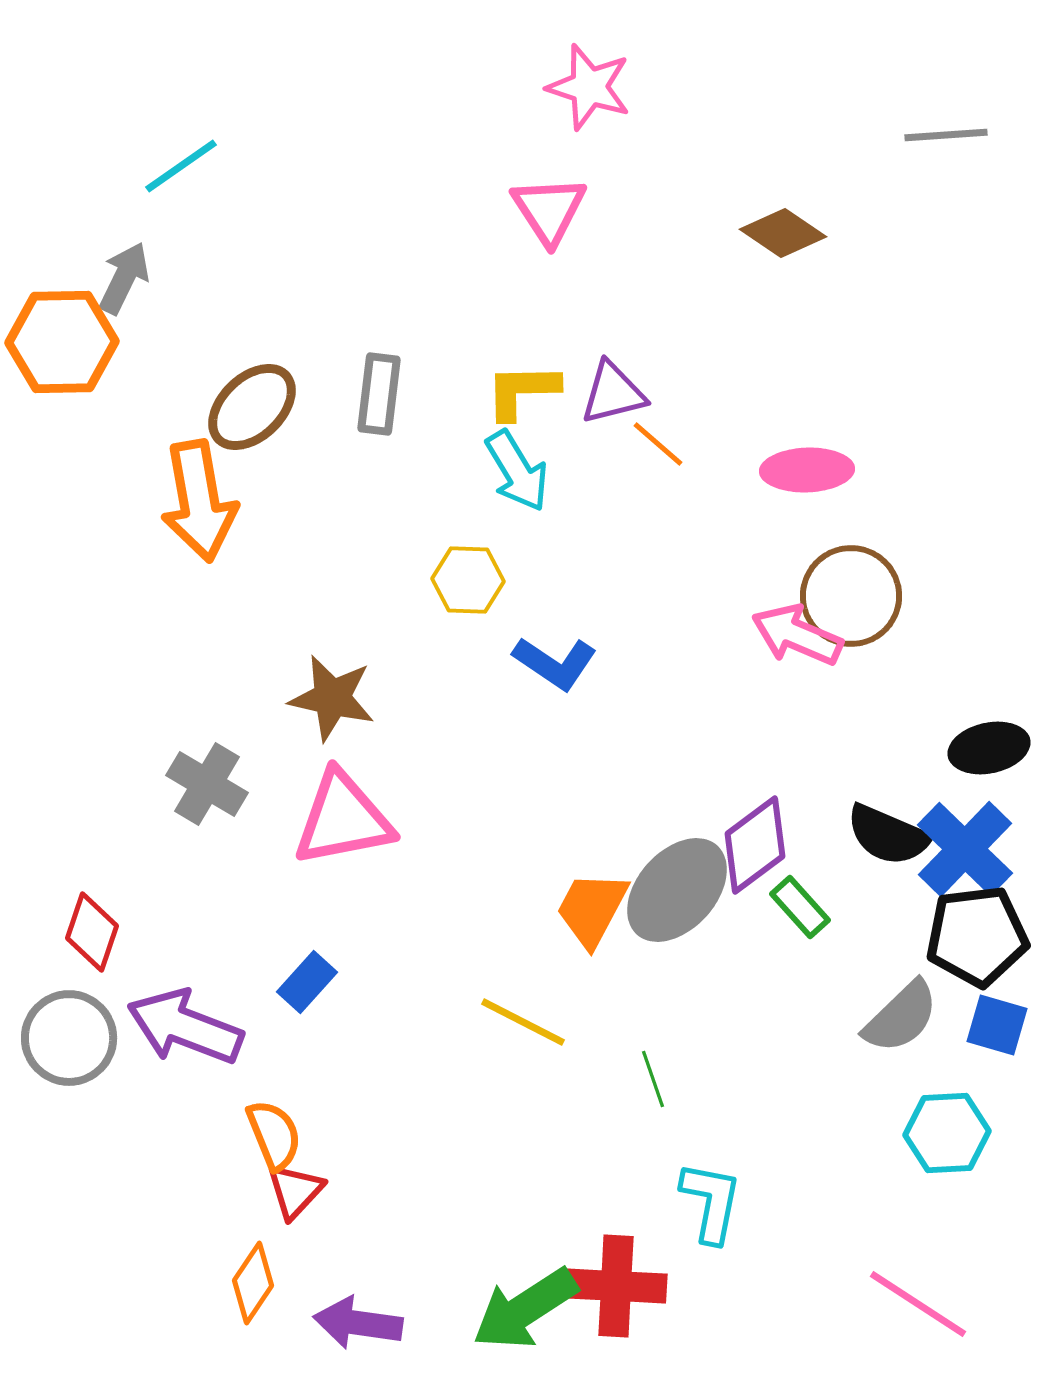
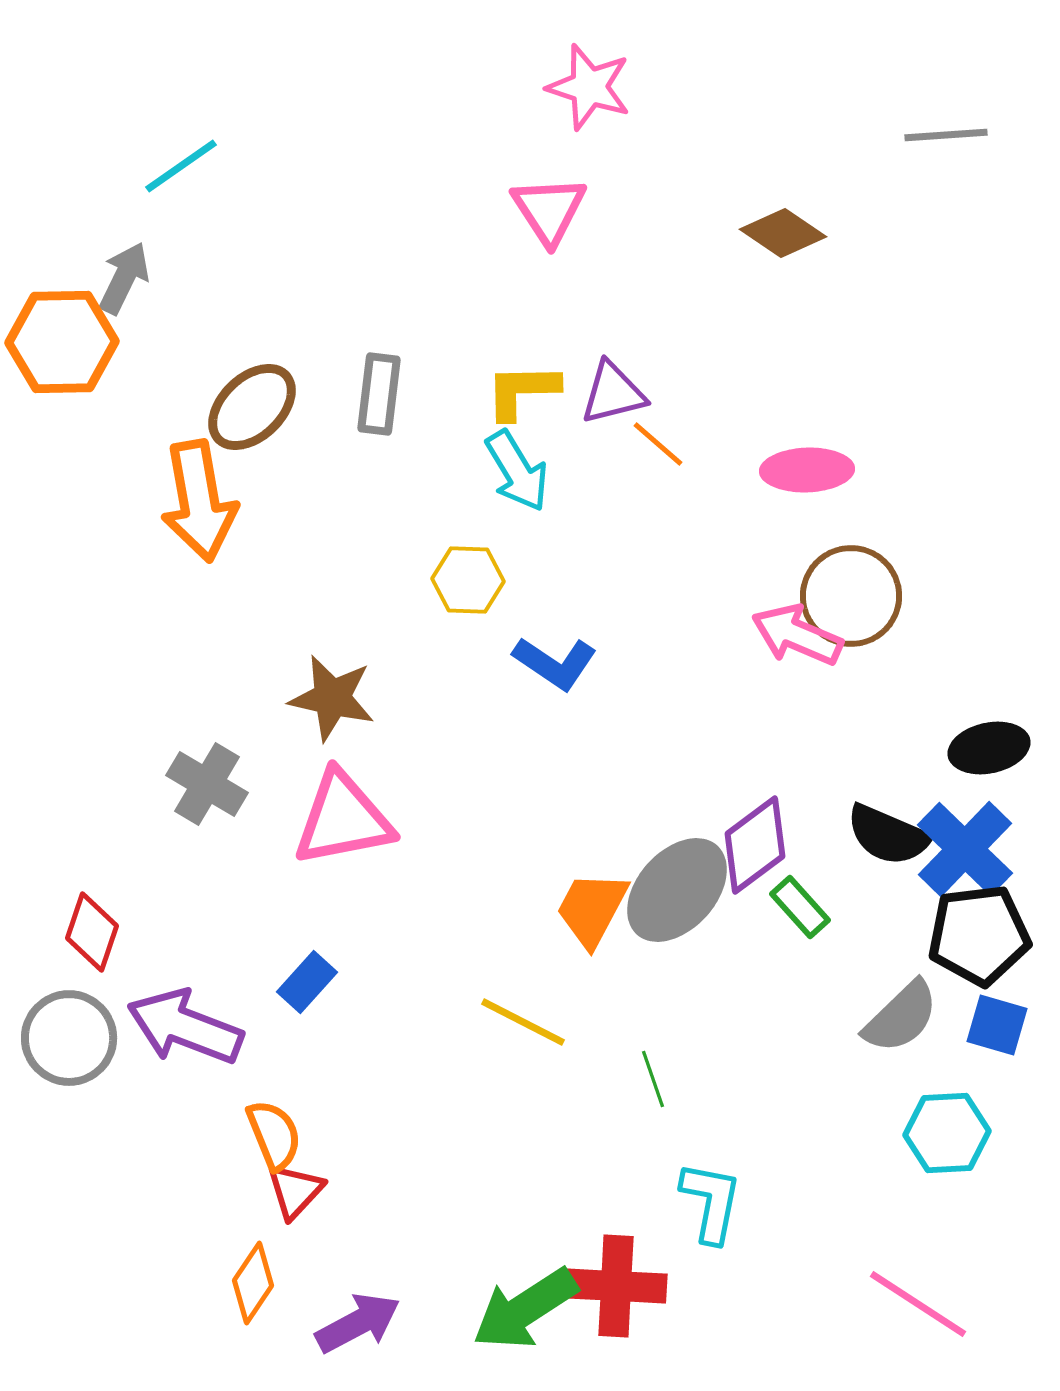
black pentagon at (977, 936): moved 2 px right, 1 px up
purple arrow at (358, 1323): rotated 144 degrees clockwise
